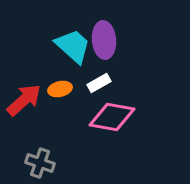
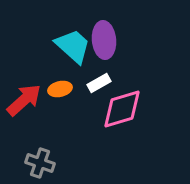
pink diamond: moved 10 px right, 8 px up; rotated 27 degrees counterclockwise
